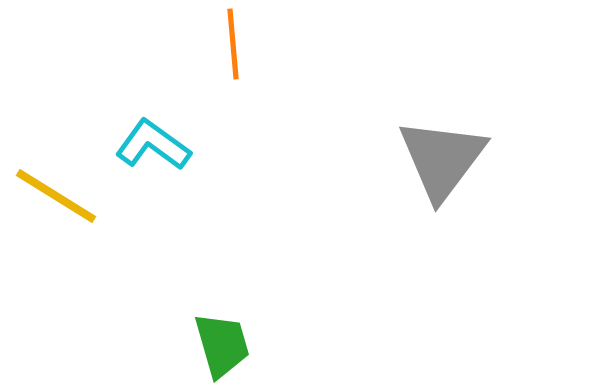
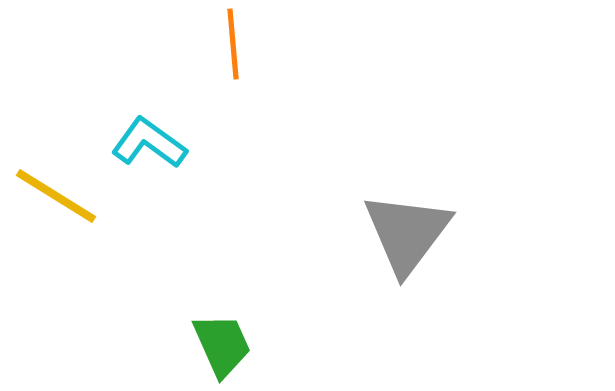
cyan L-shape: moved 4 px left, 2 px up
gray triangle: moved 35 px left, 74 px down
green trapezoid: rotated 8 degrees counterclockwise
